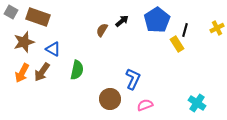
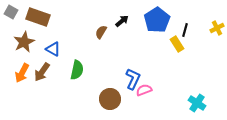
brown semicircle: moved 1 px left, 2 px down
brown star: rotated 10 degrees counterclockwise
pink semicircle: moved 1 px left, 15 px up
